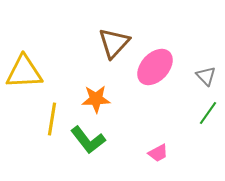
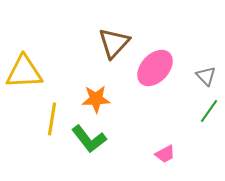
pink ellipse: moved 1 px down
green line: moved 1 px right, 2 px up
green L-shape: moved 1 px right, 1 px up
pink trapezoid: moved 7 px right, 1 px down
